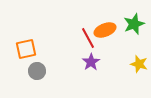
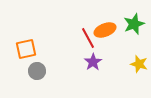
purple star: moved 2 px right
